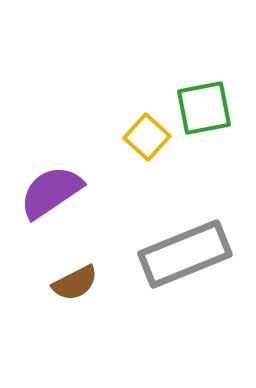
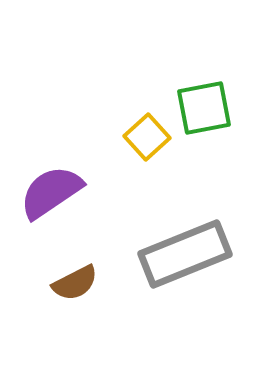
yellow square: rotated 6 degrees clockwise
